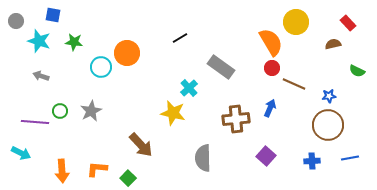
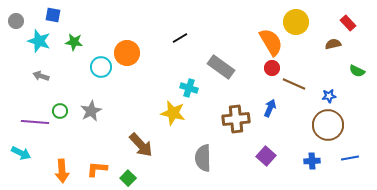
cyan cross: rotated 30 degrees counterclockwise
